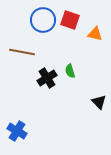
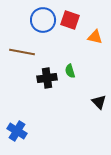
orange triangle: moved 3 px down
black cross: rotated 24 degrees clockwise
